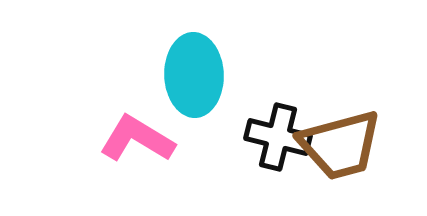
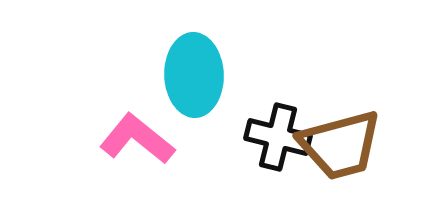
pink L-shape: rotated 8 degrees clockwise
